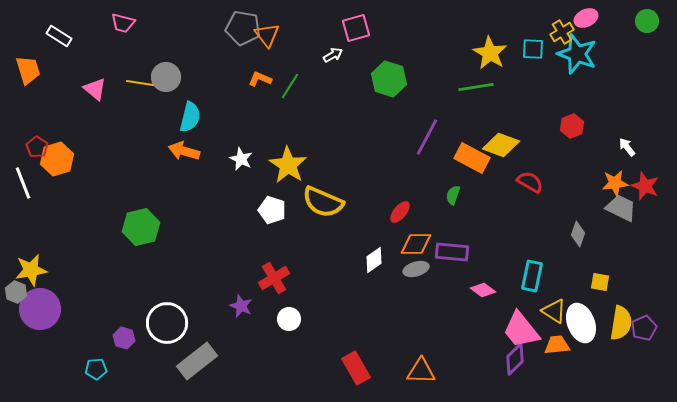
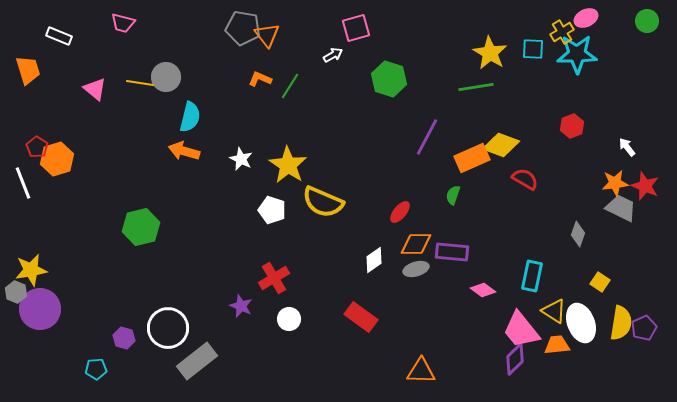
white rectangle at (59, 36): rotated 10 degrees counterclockwise
cyan star at (577, 54): rotated 21 degrees counterclockwise
orange rectangle at (472, 158): rotated 52 degrees counterclockwise
red semicircle at (530, 182): moved 5 px left, 3 px up
yellow square at (600, 282): rotated 24 degrees clockwise
white circle at (167, 323): moved 1 px right, 5 px down
red rectangle at (356, 368): moved 5 px right, 51 px up; rotated 24 degrees counterclockwise
